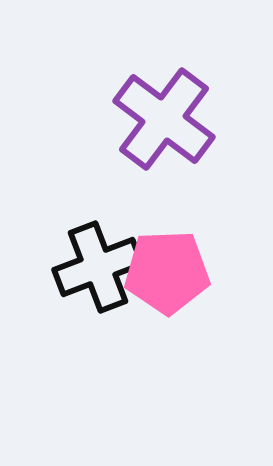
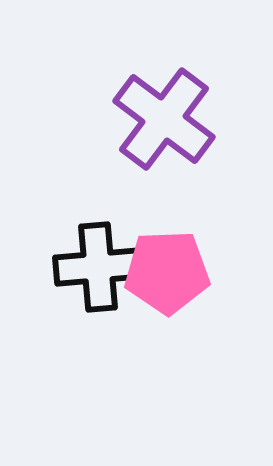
black cross: rotated 16 degrees clockwise
